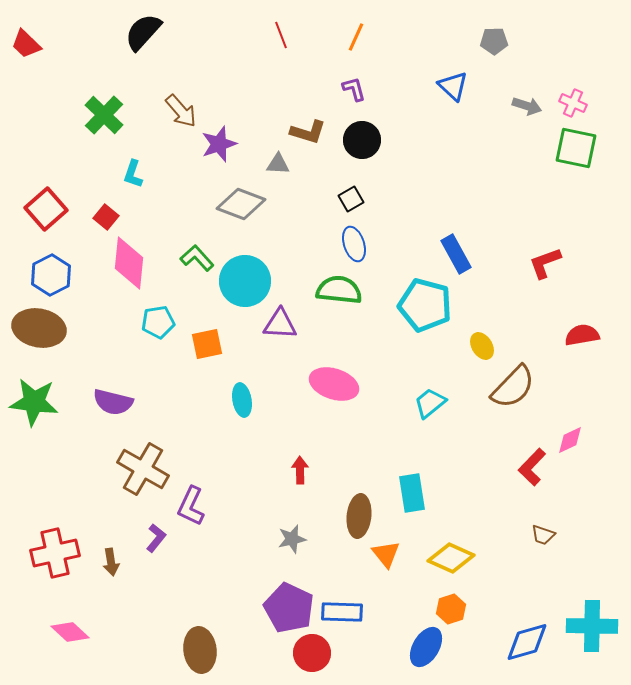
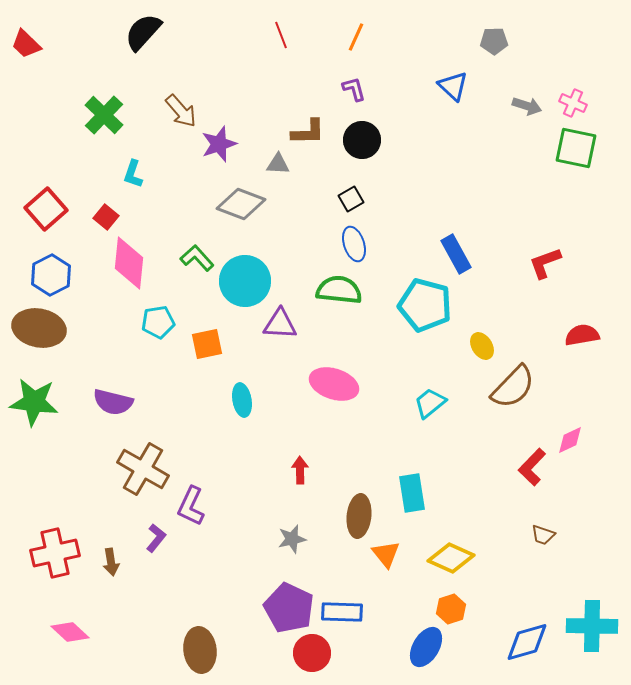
brown L-shape at (308, 132): rotated 18 degrees counterclockwise
